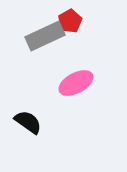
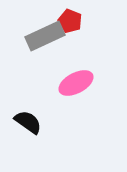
red pentagon: rotated 20 degrees counterclockwise
